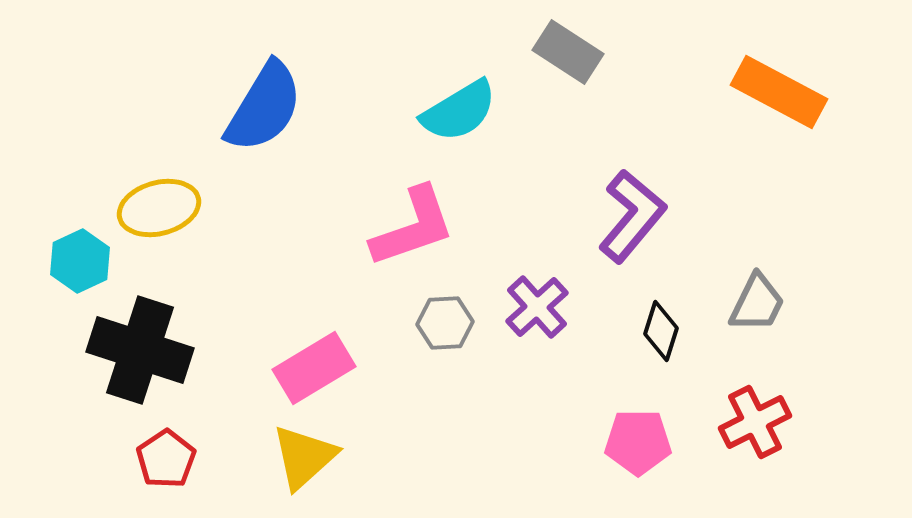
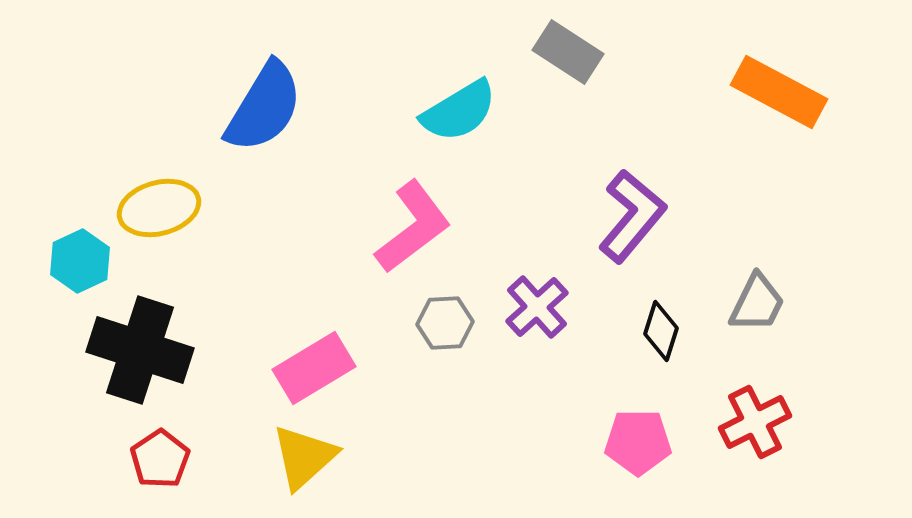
pink L-shape: rotated 18 degrees counterclockwise
red pentagon: moved 6 px left
